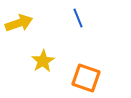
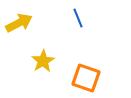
yellow arrow: rotated 8 degrees counterclockwise
